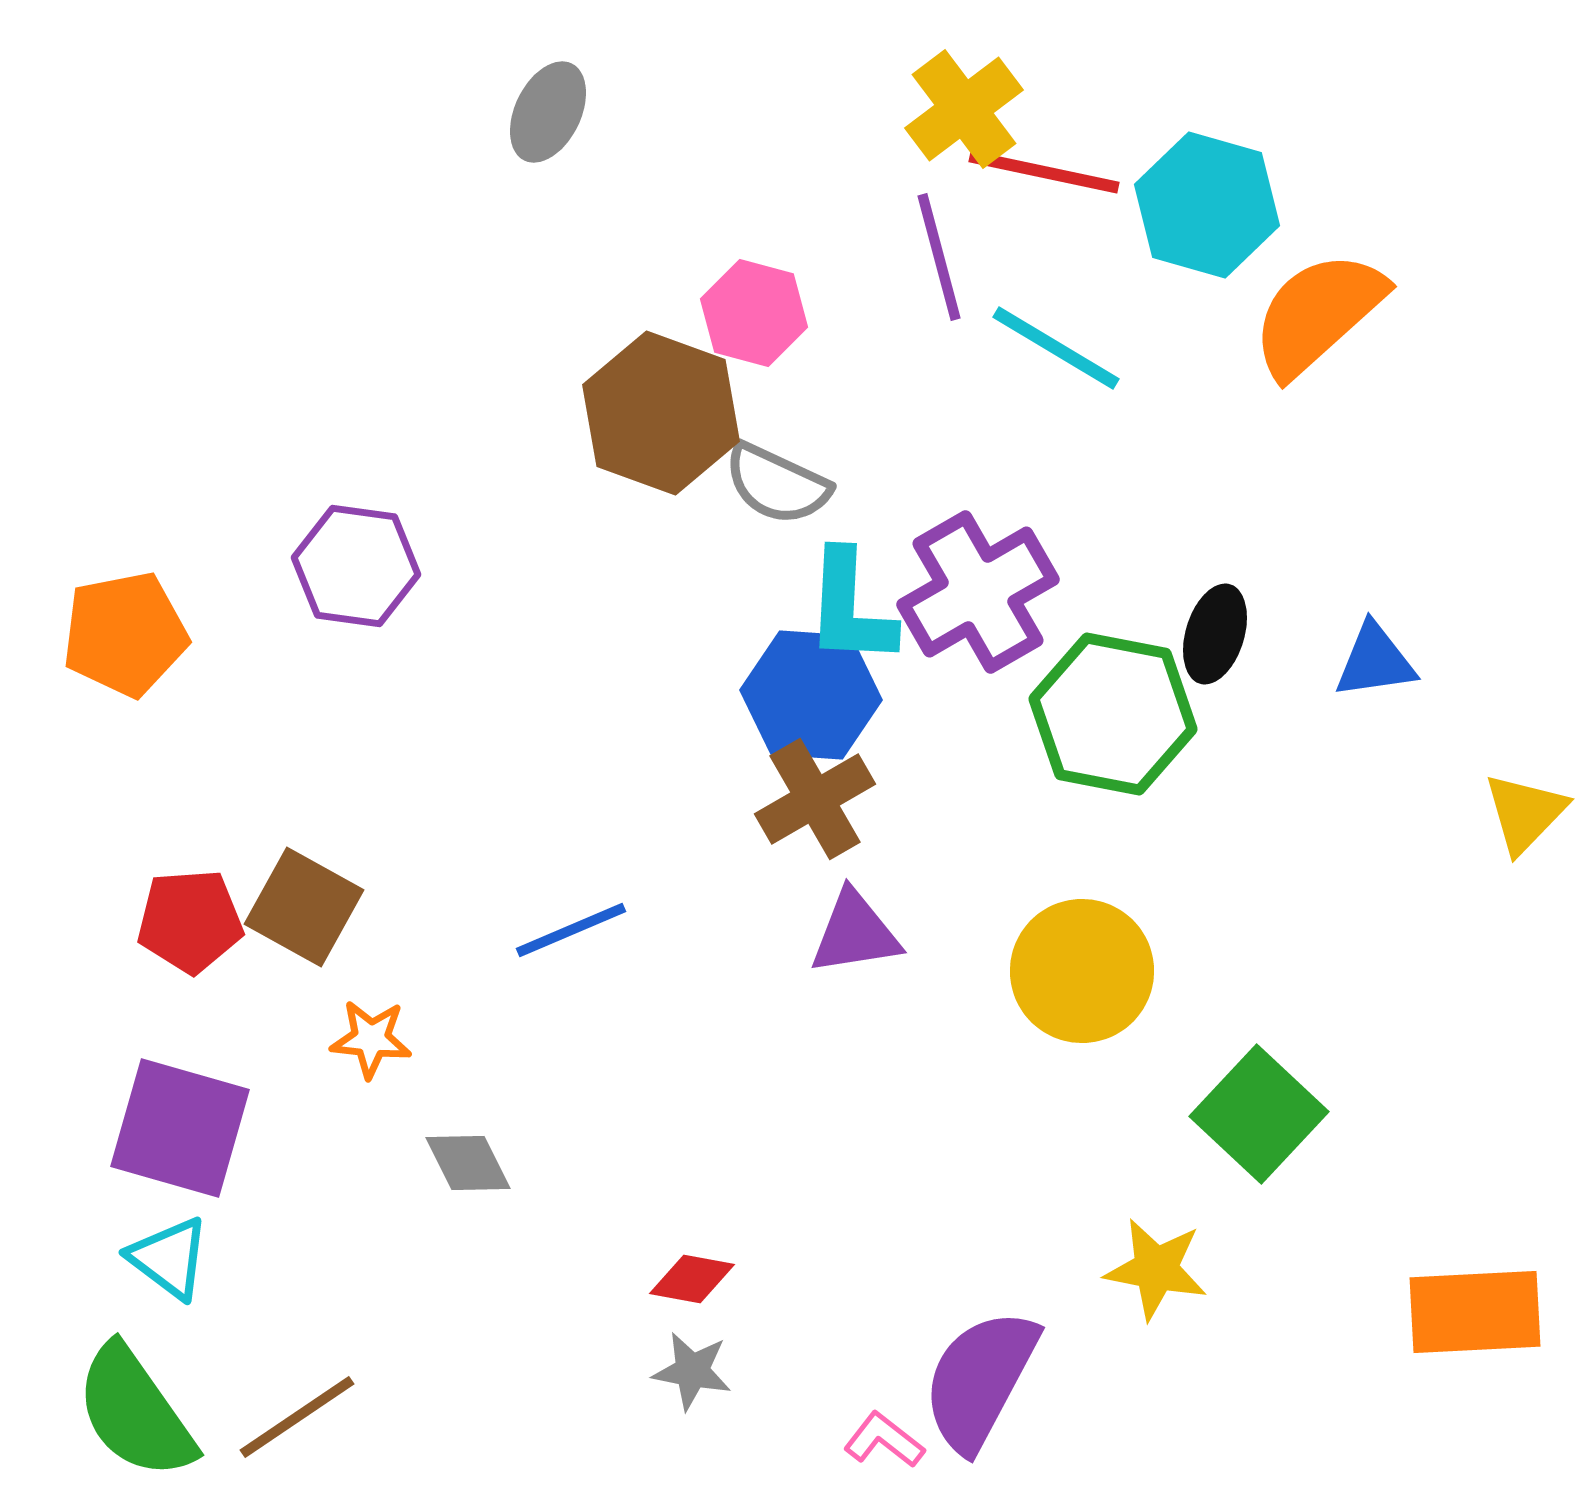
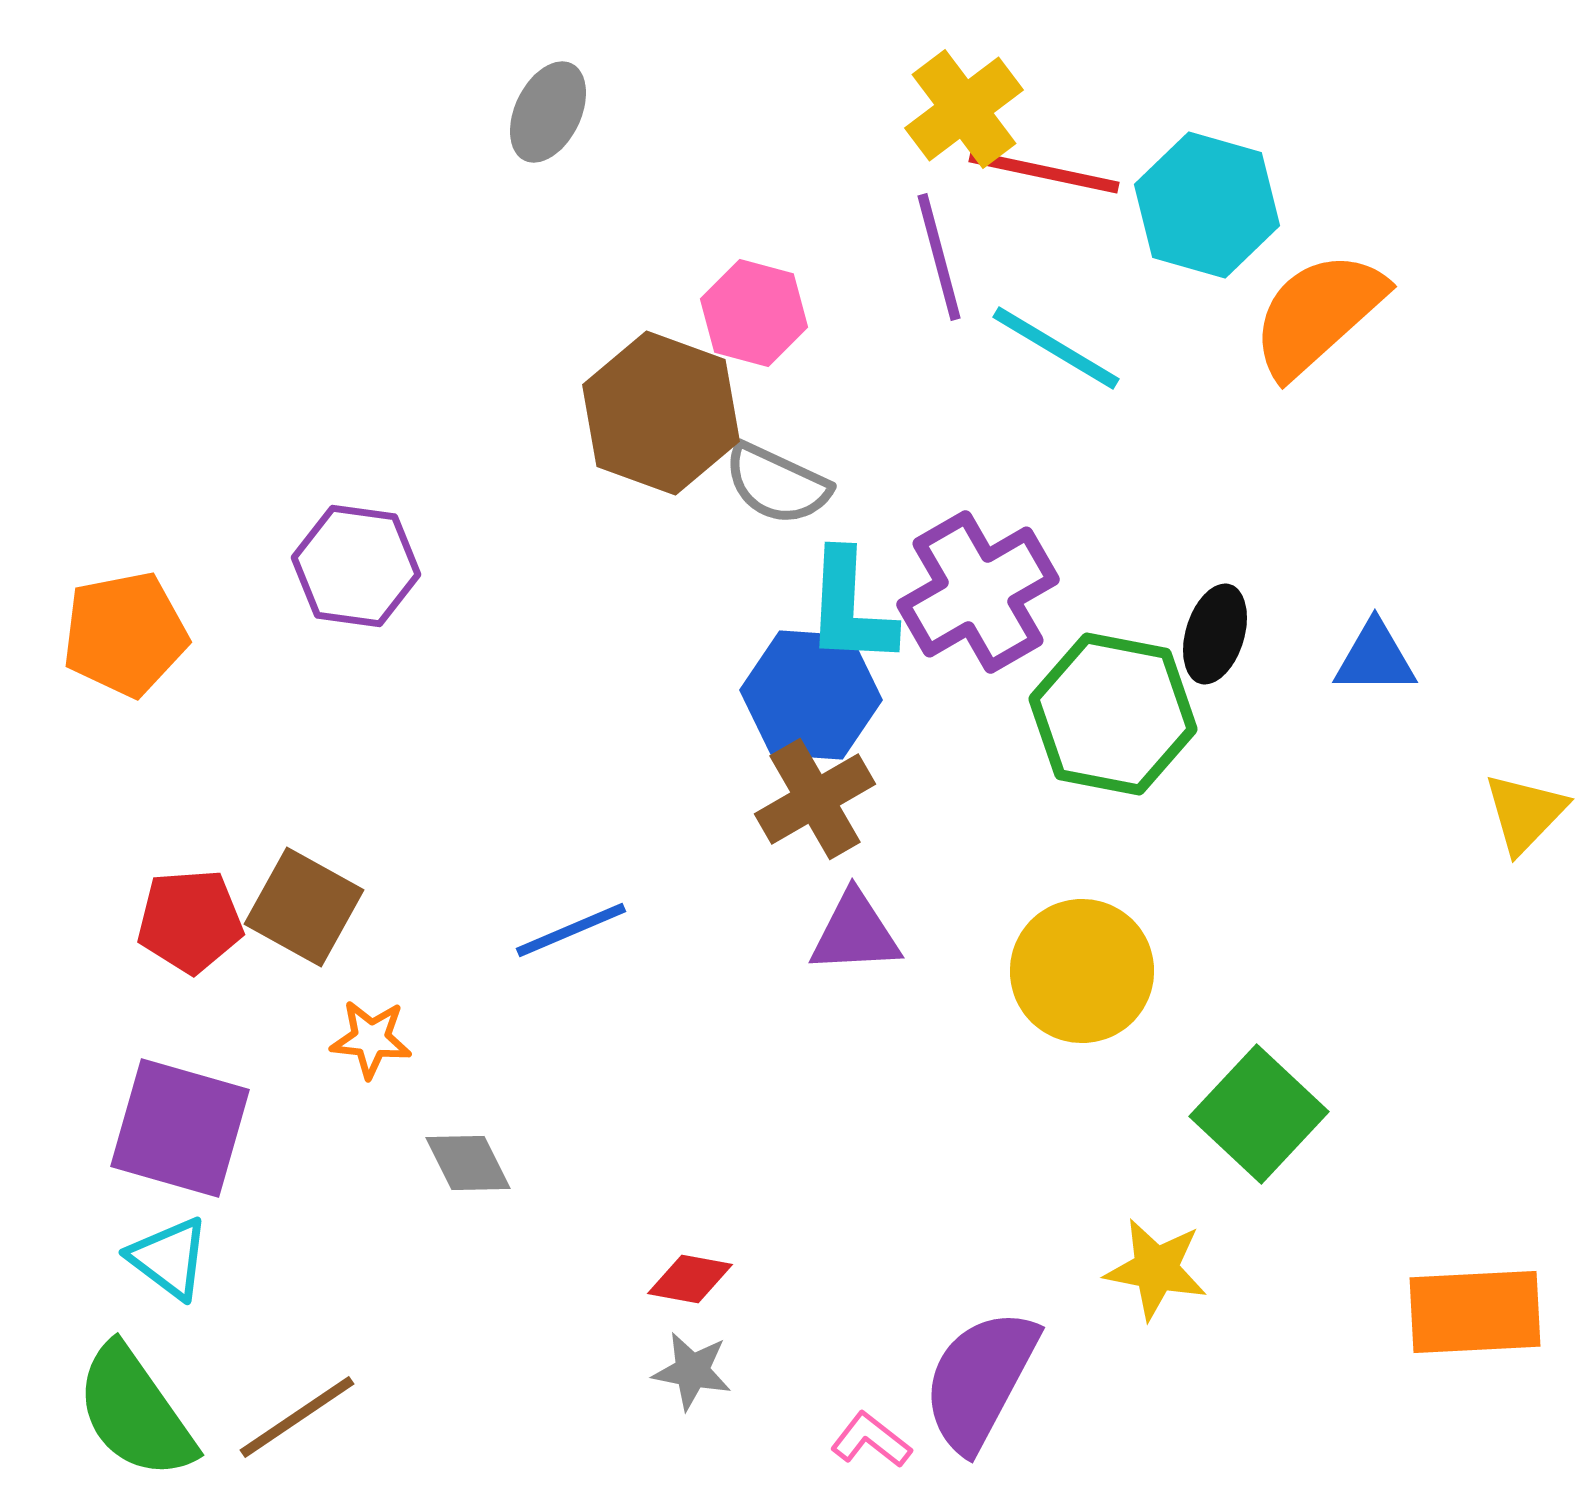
blue triangle: moved 3 px up; rotated 8 degrees clockwise
purple triangle: rotated 6 degrees clockwise
red diamond: moved 2 px left
pink L-shape: moved 13 px left
